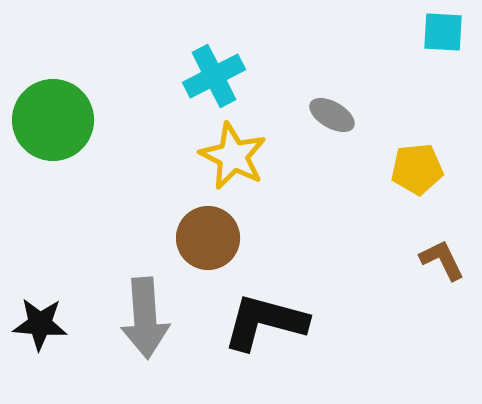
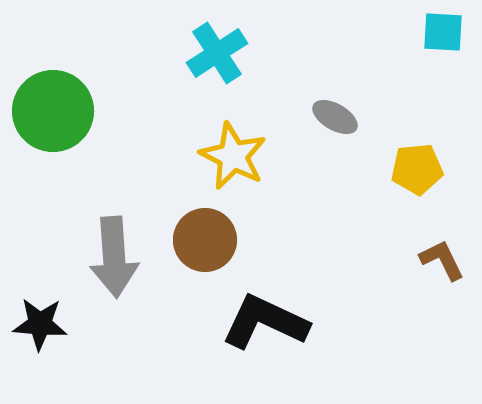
cyan cross: moved 3 px right, 23 px up; rotated 6 degrees counterclockwise
gray ellipse: moved 3 px right, 2 px down
green circle: moved 9 px up
brown circle: moved 3 px left, 2 px down
gray arrow: moved 31 px left, 61 px up
black L-shape: rotated 10 degrees clockwise
